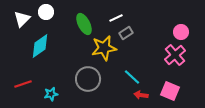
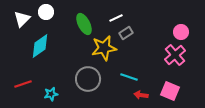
cyan line: moved 3 px left; rotated 24 degrees counterclockwise
